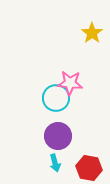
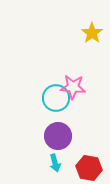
pink star: moved 3 px right, 4 px down
